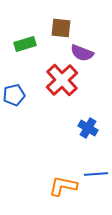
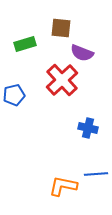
blue cross: rotated 18 degrees counterclockwise
